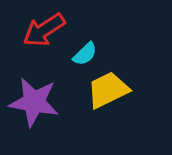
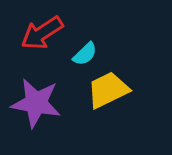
red arrow: moved 2 px left, 3 px down
purple star: moved 2 px right, 1 px down
